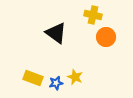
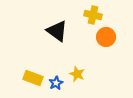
black triangle: moved 1 px right, 2 px up
yellow star: moved 2 px right, 3 px up
blue star: rotated 16 degrees counterclockwise
